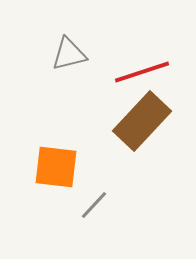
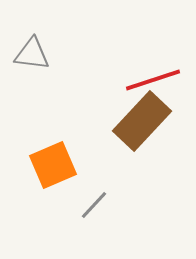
gray triangle: moved 37 px left; rotated 21 degrees clockwise
red line: moved 11 px right, 8 px down
orange square: moved 3 px left, 2 px up; rotated 30 degrees counterclockwise
